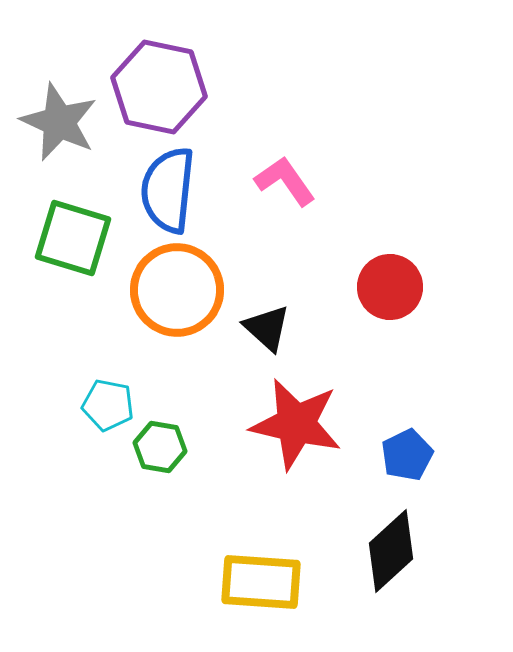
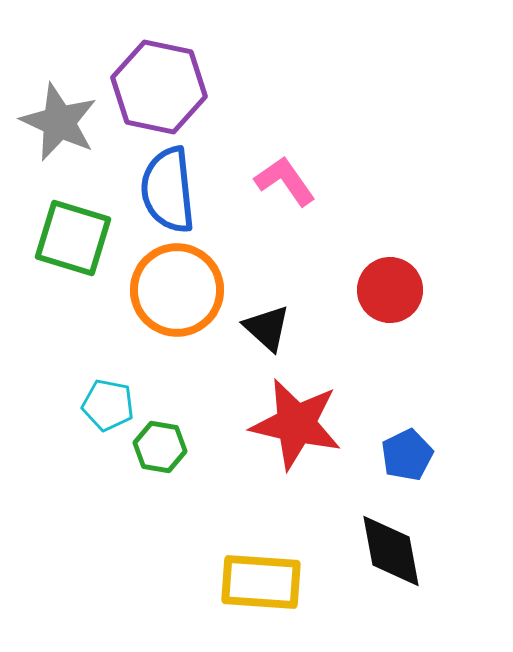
blue semicircle: rotated 12 degrees counterclockwise
red circle: moved 3 px down
black diamond: rotated 58 degrees counterclockwise
